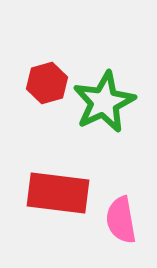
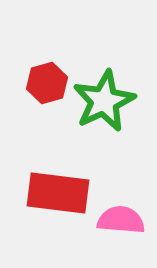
green star: moved 1 px up
pink semicircle: rotated 105 degrees clockwise
